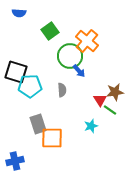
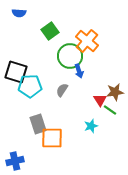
blue arrow: rotated 24 degrees clockwise
gray semicircle: rotated 144 degrees counterclockwise
